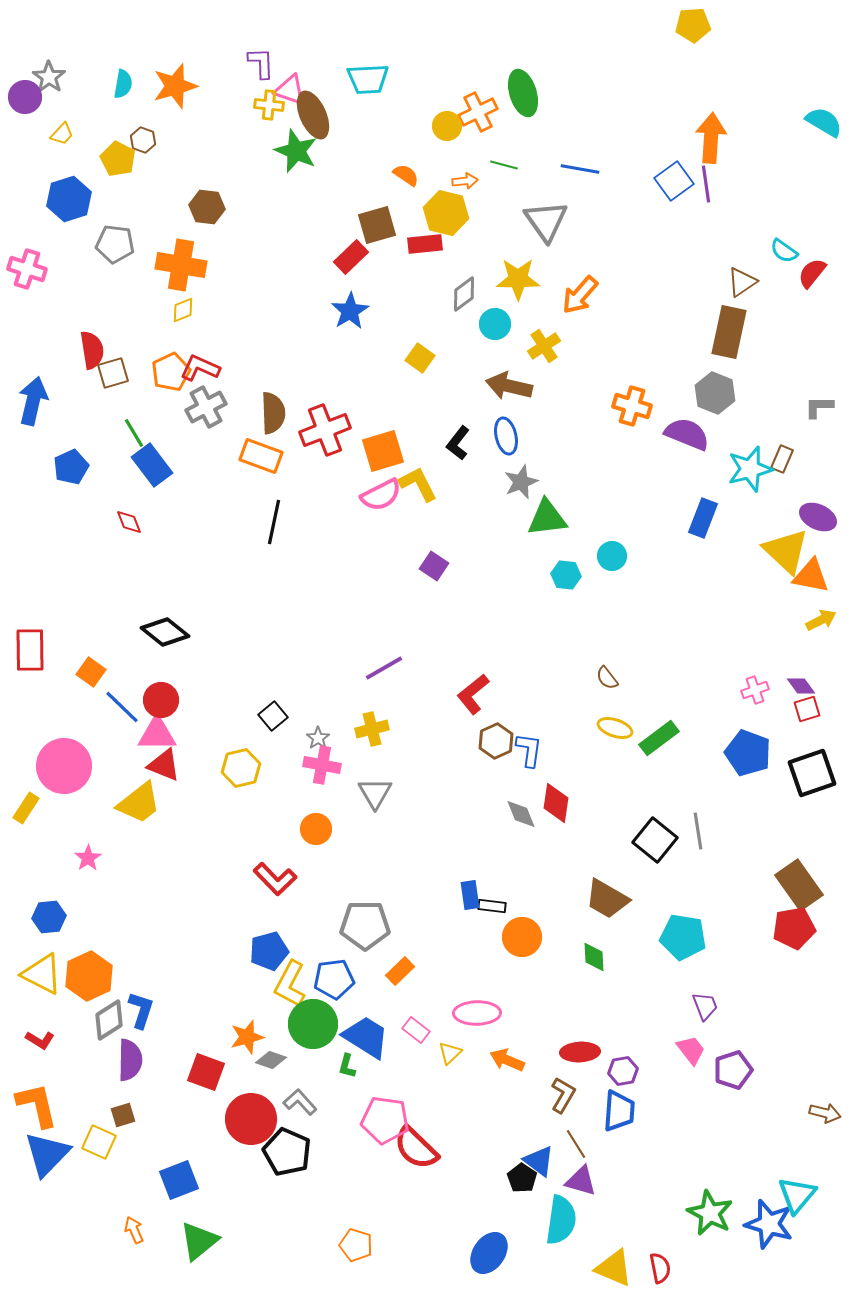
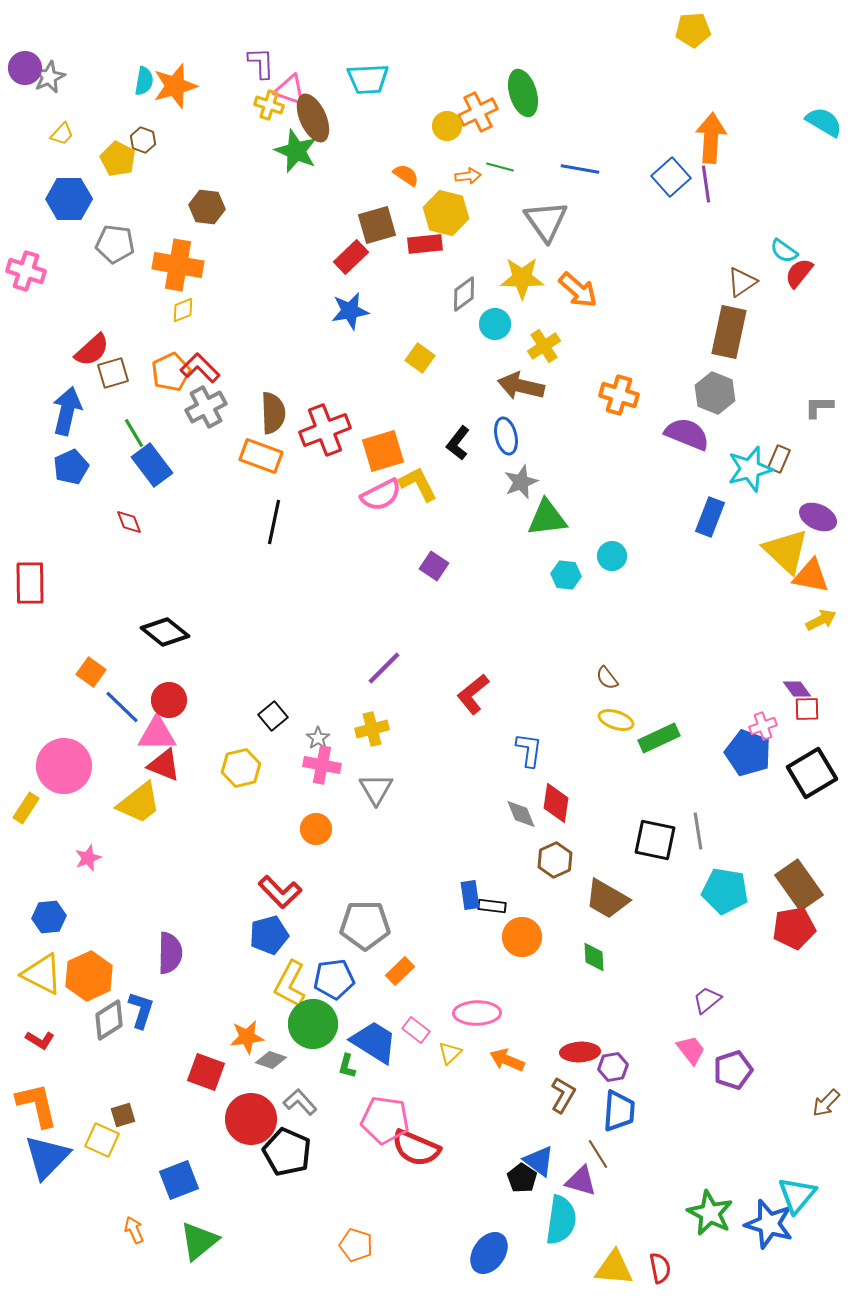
yellow pentagon at (693, 25): moved 5 px down
gray star at (49, 77): rotated 12 degrees clockwise
cyan semicircle at (123, 84): moved 21 px right, 3 px up
purple circle at (25, 97): moved 29 px up
yellow cross at (269, 105): rotated 12 degrees clockwise
brown ellipse at (313, 115): moved 3 px down
green line at (504, 165): moved 4 px left, 2 px down
orange arrow at (465, 181): moved 3 px right, 5 px up
blue square at (674, 181): moved 3 px left, 4 px up; rotated 6 degrees counterclockwise
blue hexagon at (69, 199): rotated 18 degrees clockwise
orange cross at (181, 265): moved 3 px left
pink cross at (27, 269): moved 1 px left, 2 px down
red semicircle at (812, 273): moved 13 px left
yellow star at (518, 279): moved 4 px right, 1 px up
orange arrow at (580, 295): moved 2 px left, 5 px up; rotated 90 degrees counterclockwise
blue star at (350, 311): rotated 21 degrees clockwise
red semicircle at (92, 350): rotated 57 degrees clockwise
red L-shape at (200, 368): rotated 21 degrees clockwise
brown arrow at (509, 386): moved 12 px right
blue arrow at (33, 401): moved 34 px right, 10 px down
orange cross at (632, 406): moved 13 px left, 11 px up
brown rectangle at (782, 459): moved 3 px left
blue rectangle at (703, 518): moved 7 px right, 1 px up
red rectangle at (30, 650): moved 67 px up
purple line at (384, 668): rotated 15 degrees counterclockwise
purple diamond at (801, 686): moved 4 px left, 3 px down
pink cross at (755, 690): moved 8 px right, 36 px down
red circle at (161, 700): moved 8 px right
red square at (807, 709): rotated 16 degrees clockwise
yellow ellipse at (615, 728): moved 1 px right, 8 px up
green rectangle at (659, 738): rotated 12 degrees clockwise
brown hexagon at (496, 741): moved 59 px right, 119 px down
black square at (812, 773): rotated 12 degrees counterclockwise
gray triangle at (375, 793): moved 1 px right, 4 px up
black square at (655, 840): rotated 27 degrees counterclockwise
pink star at (88, 858): rotated 12 degrees clockwise
red L-shape at (275, 879): moved 5 px right, 13 px down
cyan pentagon at (683, 937): moved 42 px right, 46 px up
blue pentagon at (269, 951): moved 16 px up
purple trapezoid at (705, 1006): moved 2 px right, 6 px up; rotated 108 degrees counterclockwise
orange star at (247, 1037): rotated 8 degrees clockwise
blue trapezoid at (366, 1037): moved 8 px right, 5 px down
purple semicircle at (130, 1060): moved 40 px right, 107 px up
purple hexagon at (623, 1071): moved 10 px left, 4 px up
brown arrow at (825, 1113): moved 1 px right, 10 px up; rotated 120 degrees clockwise
yellow square at (99, 1142): moved 3 px right, 2 px up
brown line at (576, 1144): moved 22 px right, 10 px down
red semicircle at (416, 1148): rotated 21 degrees counterclockwise
blue triangle at (47, 1154): moved 3 px down
yellow triangle at (614, 1268): rotated 18 degrees counterclockwise
